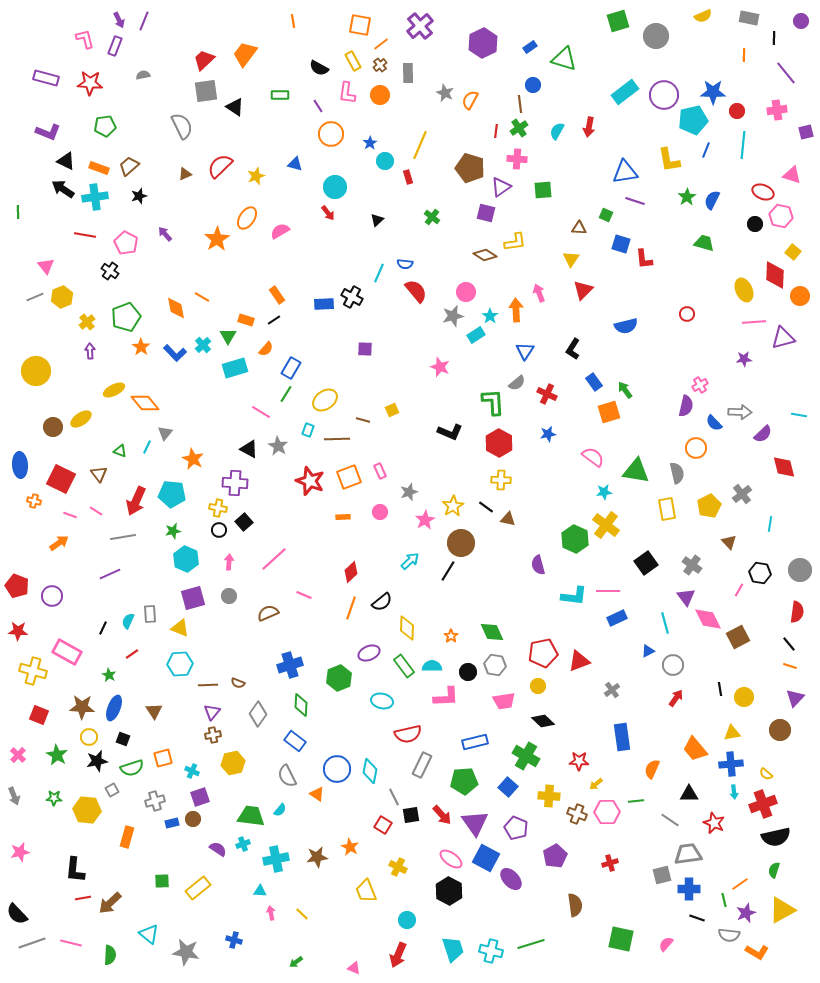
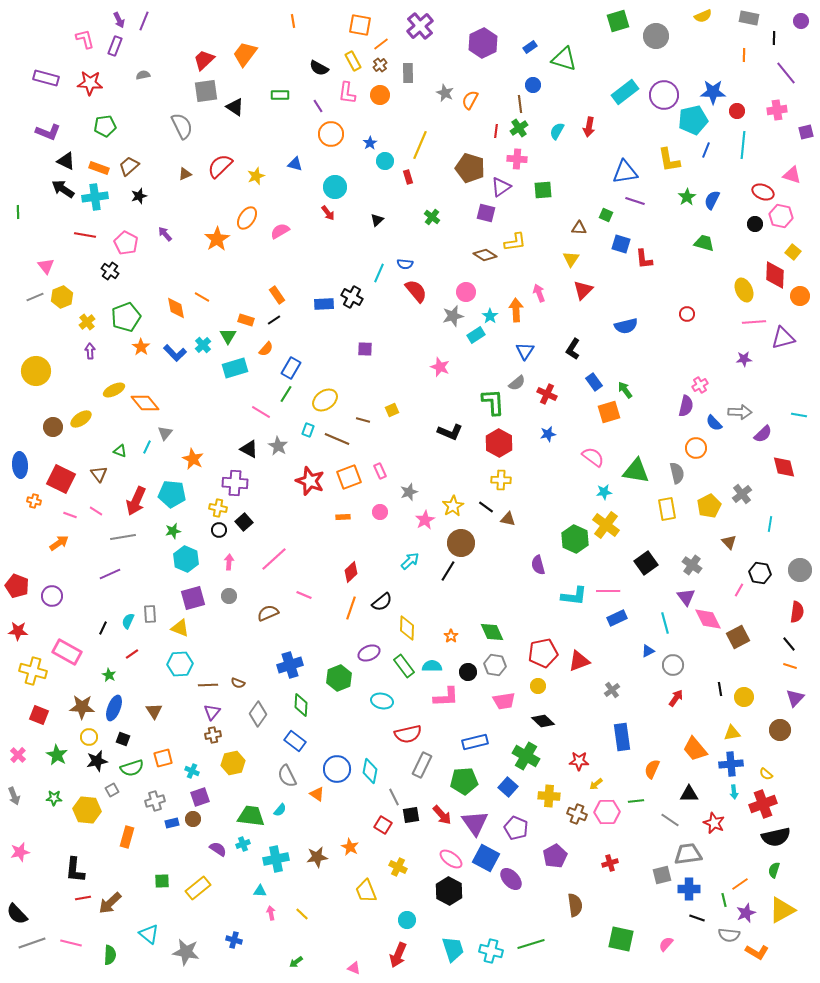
brown line at (337, 439): rotated 25 degrees clockwise
